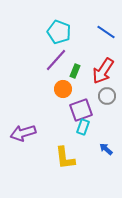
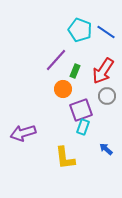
cyan pentagon: moved 21 px right, 2 px up
